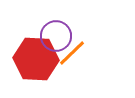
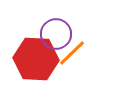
purple circle: moved 2 px up
